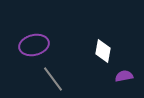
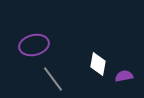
white diamond: moved 5 px left, 13 px down
